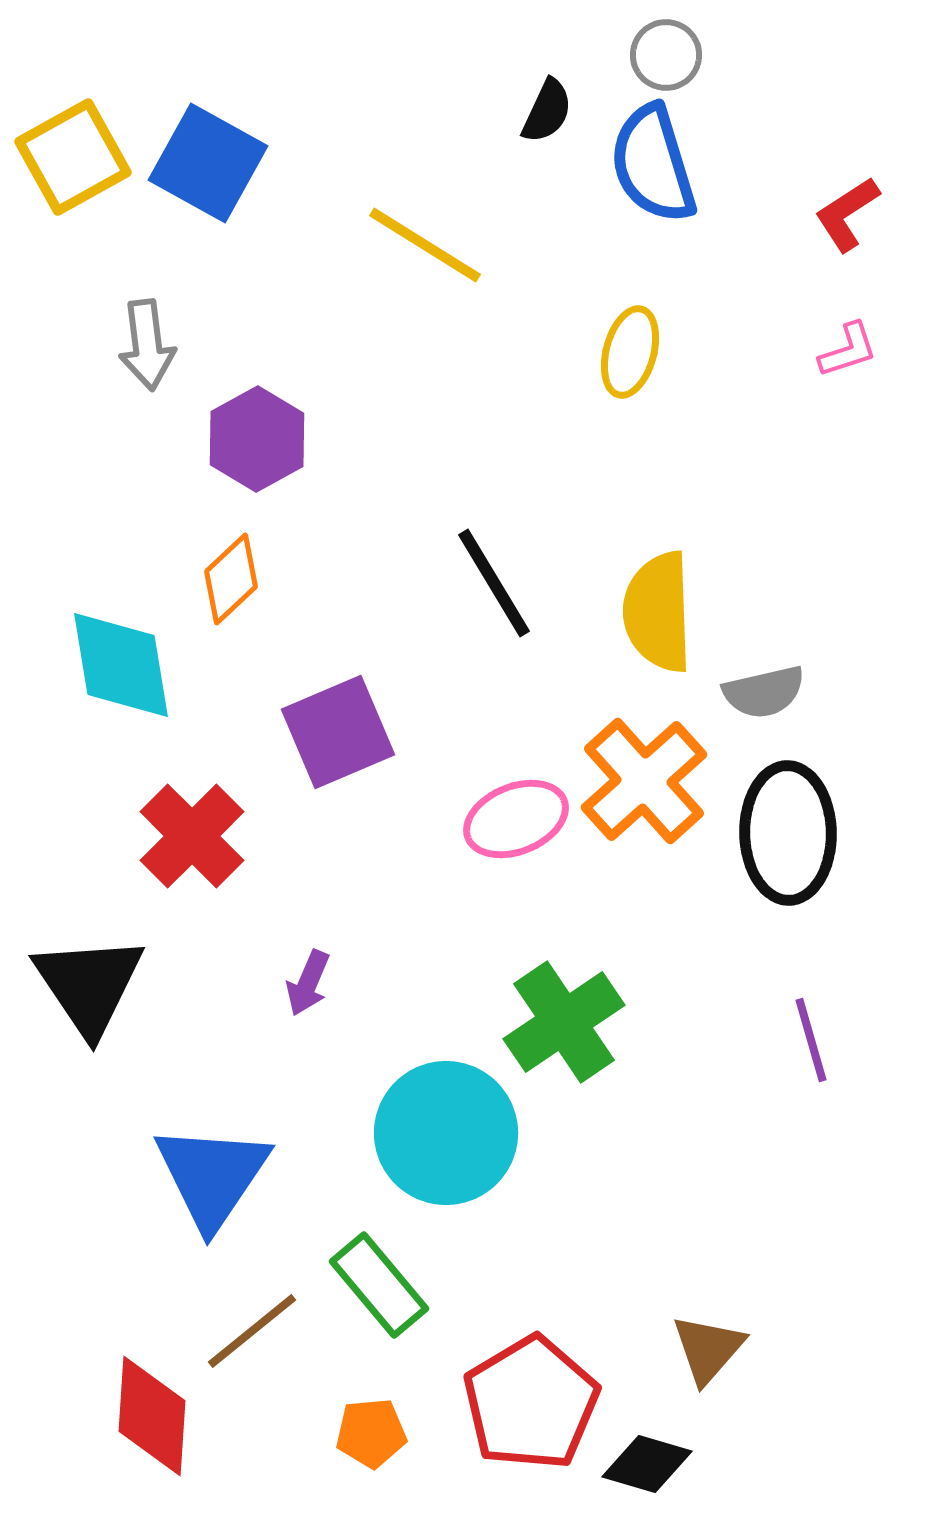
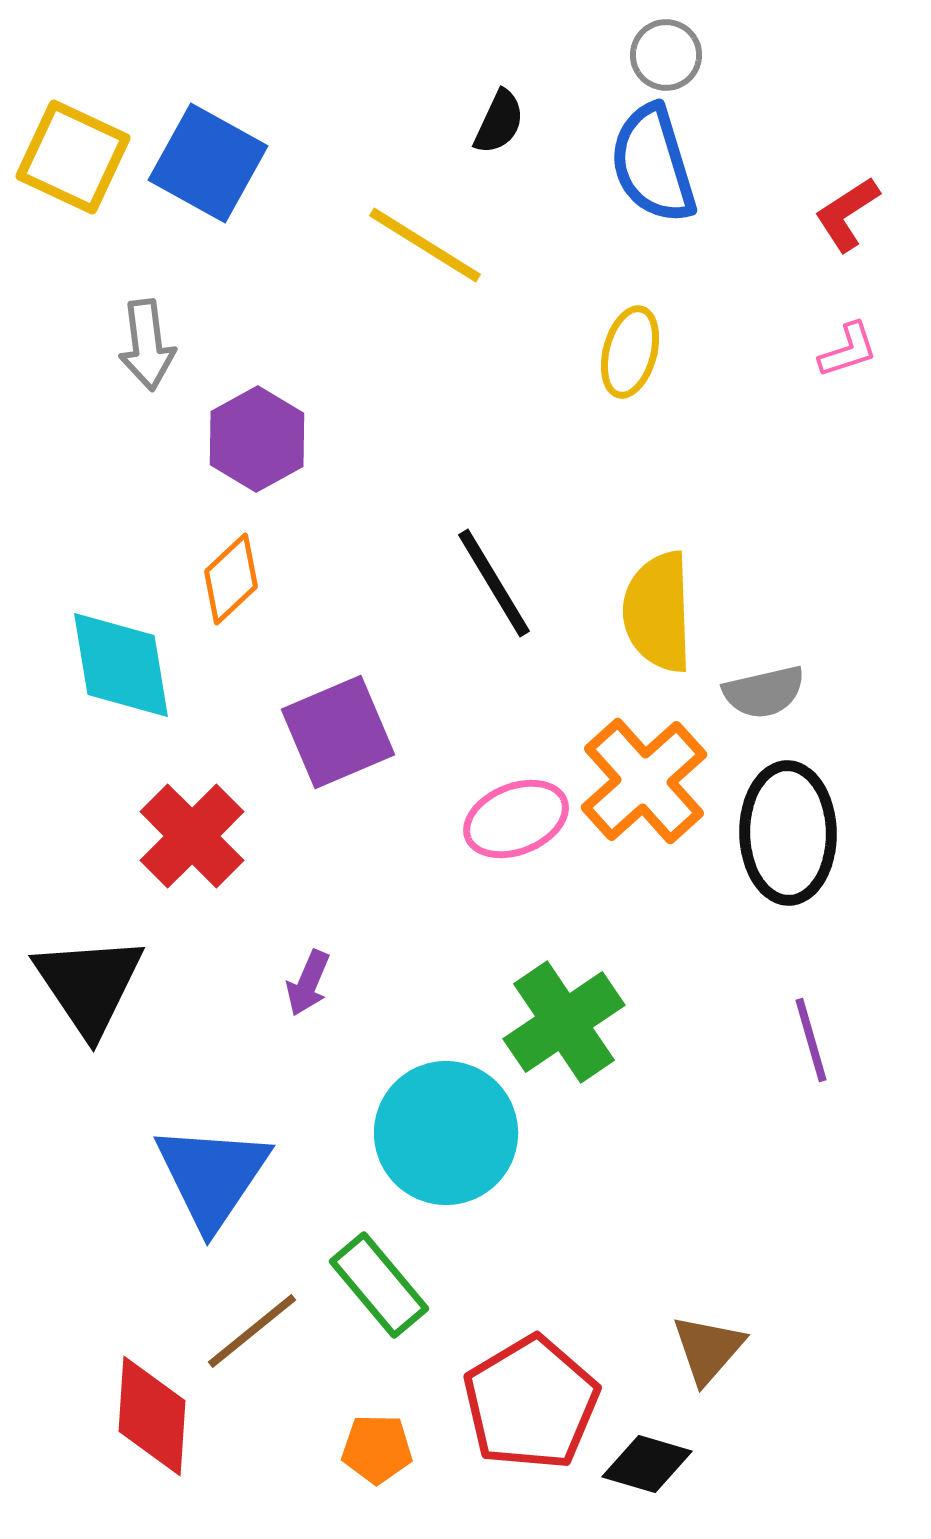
black semicircle: moved 48 px left, 11 px down
yellow square: rotated 36 degrees counterclockwise
orange pentagon: moved 6 px right, 16 px down; rotated 6 degrees clockwise
